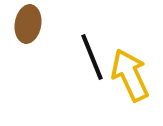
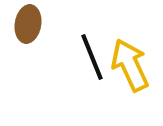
yellow arrow: moved 10 px up
